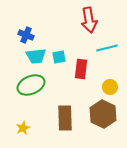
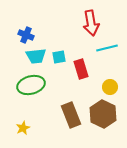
red arrow: moved 2 px right, 3 px down
red rectangle: rotated 24 degrees counterclockwise
green ellipse: rotated 8 degrees clockwise
brown rectangle: moved 6 px right, 3 px up; rotated 20 degrees counterclockwise
